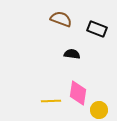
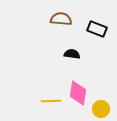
brown semicircle: rotated 15 degrees counterclockwise
yellow circle: moved 2 px right, 1 px up
